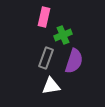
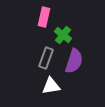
green cross: rotated 30 degrees counterclockwise
